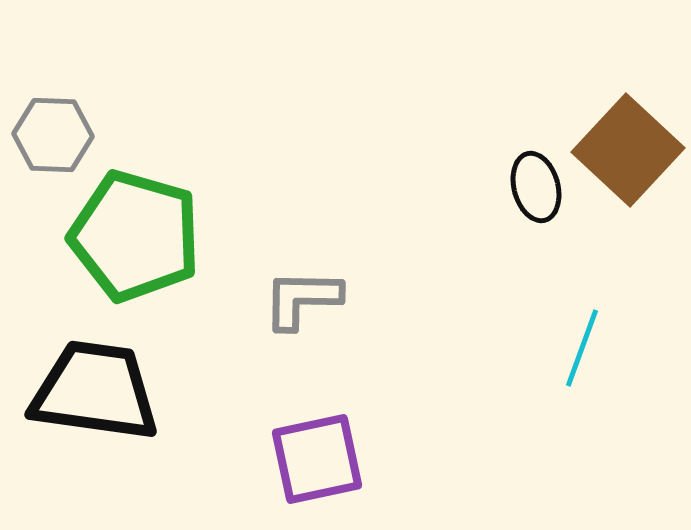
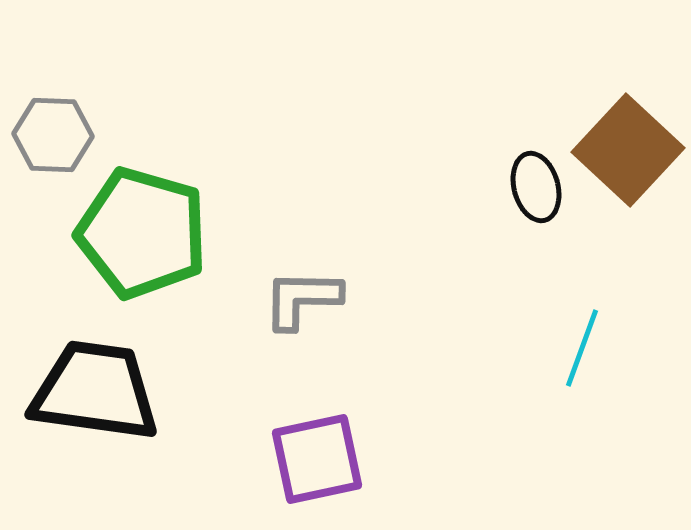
green pentagon: moved 7 px right, 3 px up
